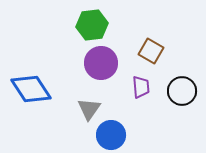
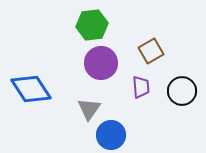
brown square: rotated 30 degrees clockwise
